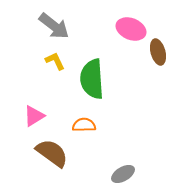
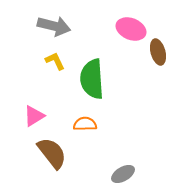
gray arrow: rotated 24 degrees counterclockwise
orange semicircle: moved 1 px right, 1 px up
brown semicircle: rotated 16 degrees clockwise
